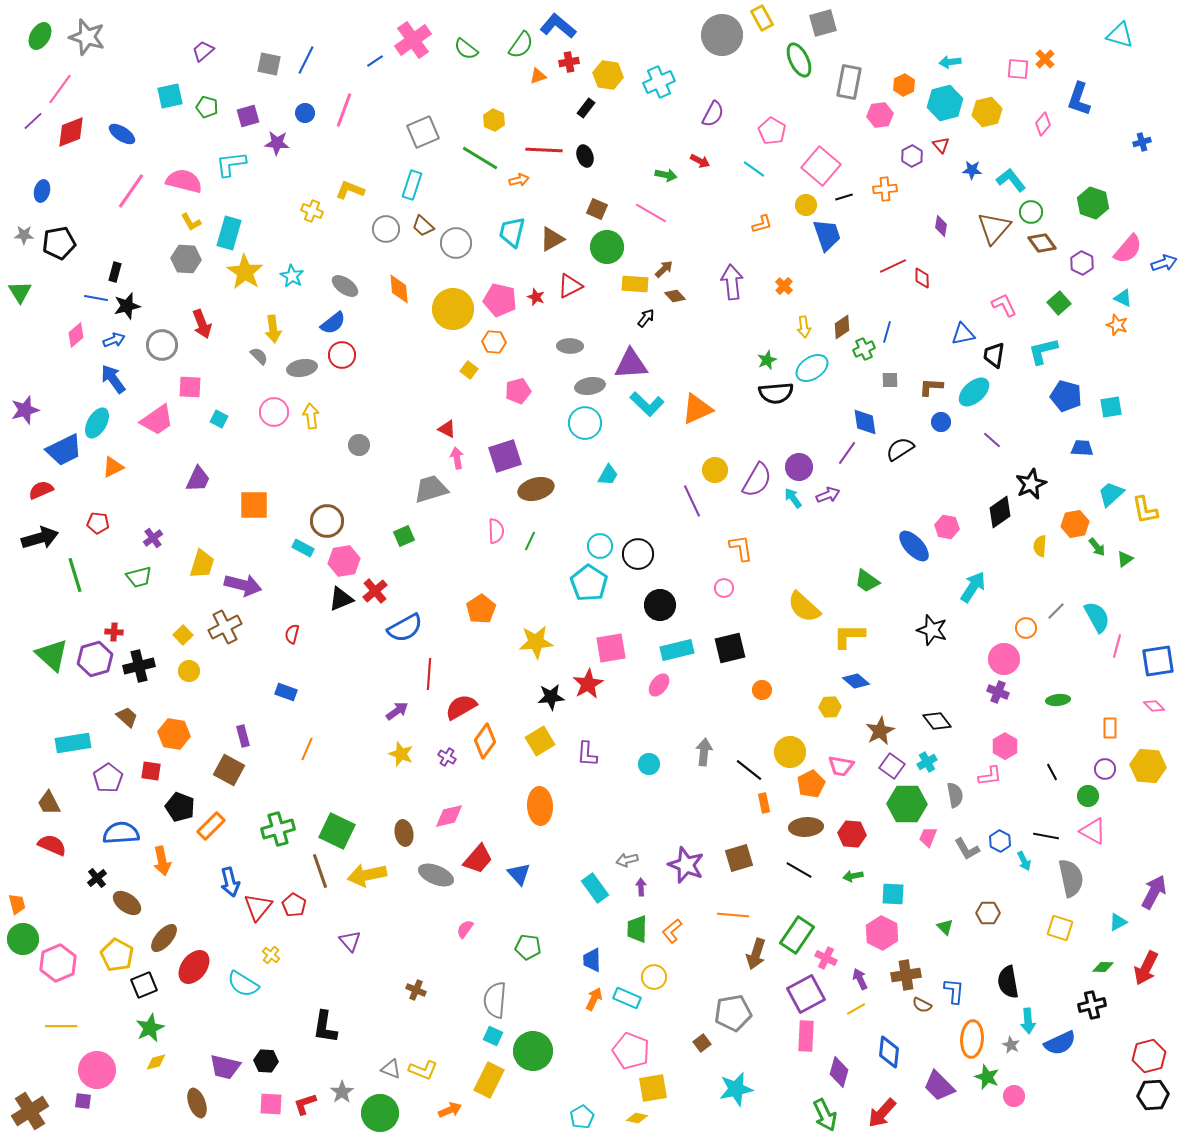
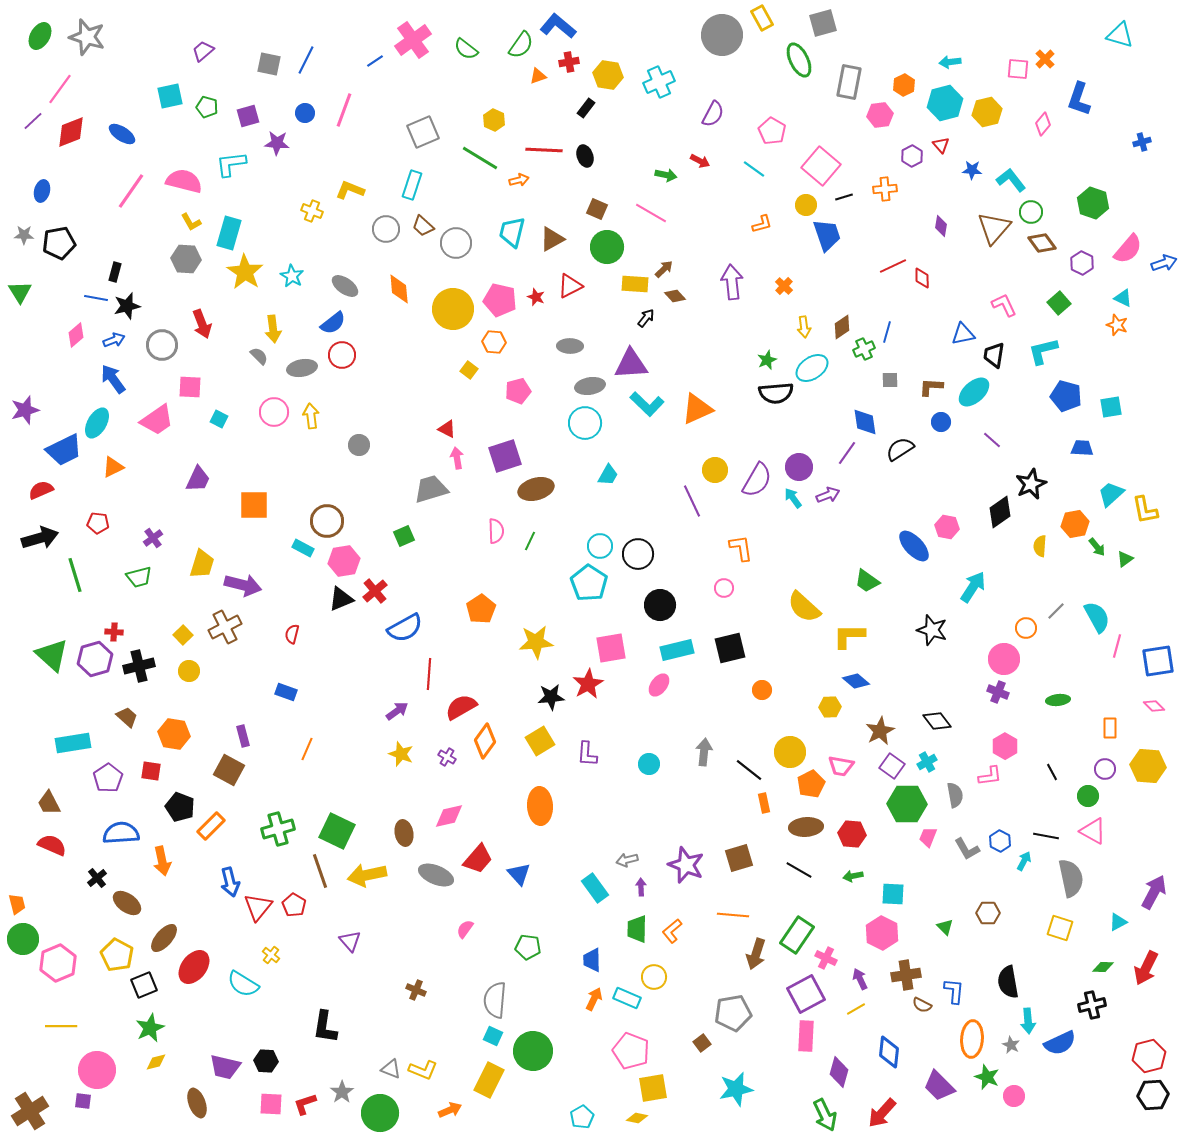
cyan arrow at (1024, 861): rotated 126 degrees counterclockwise
